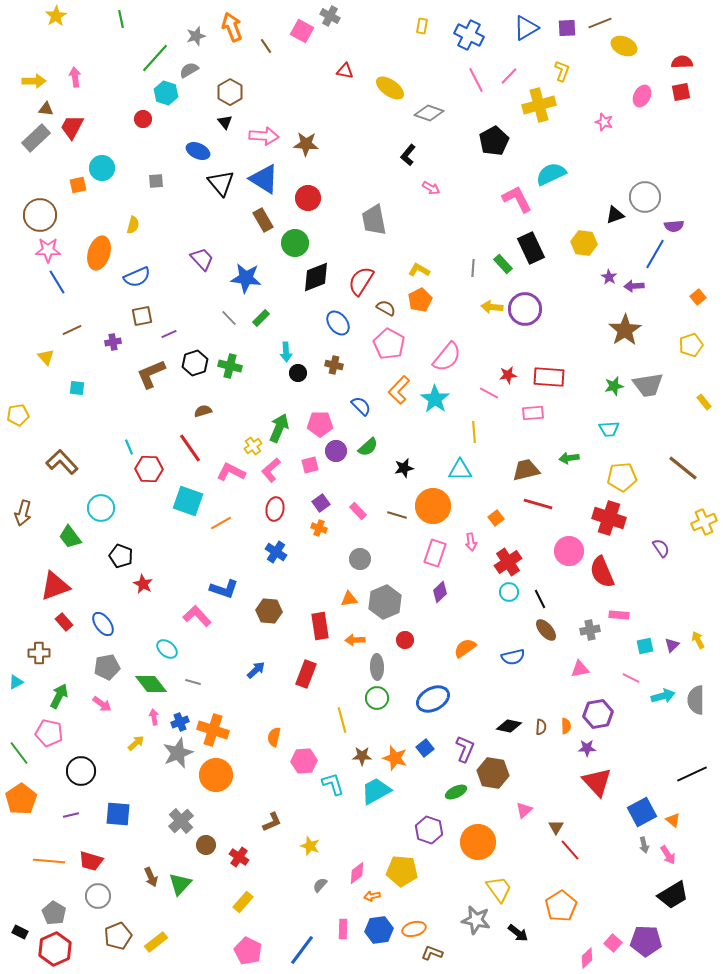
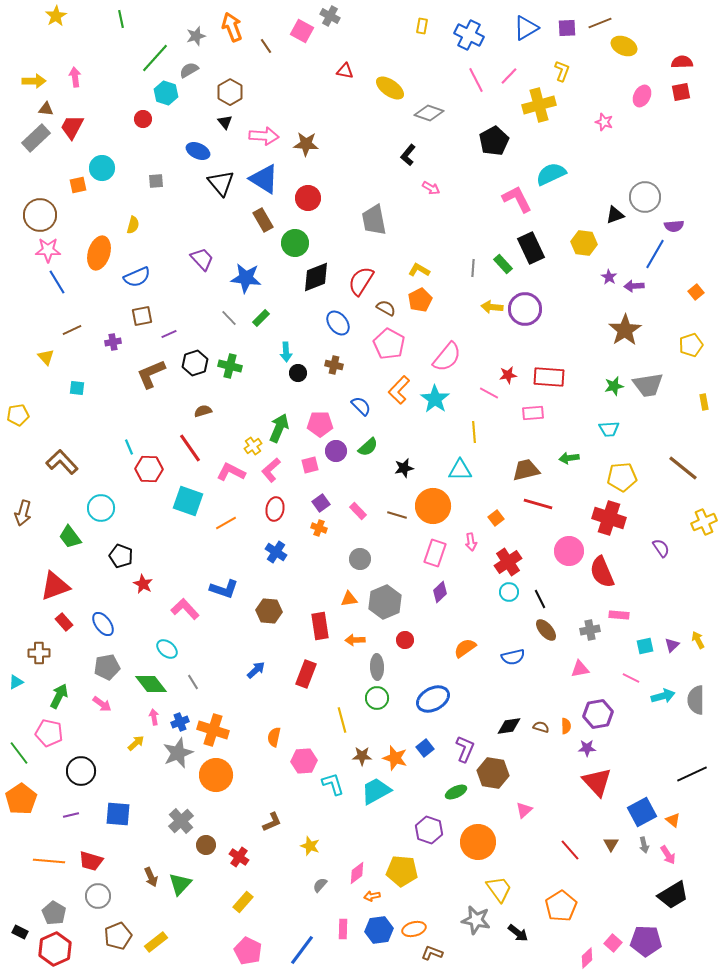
orange square at (698, 297): moved 2 px left, 5 px up
yellow rectangle at (704, 402): rotated 28 degrees clockwise
orange line at (221, 523): moved 5 px right
pink L-shape at (197, 616): moved 12 px left, 7 px up
gray line at (193, 682): rotated 42 degrees clockwise
black diamond at (509, 726): rotated 20 degrees counterclockwise
brown semicircle at (541, 727): rotated 77 degrees counterclockwise
brown triangle at (556, 827): moved 55 px right, 17 px down
